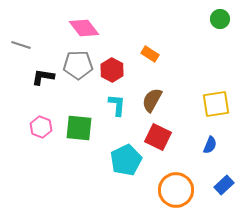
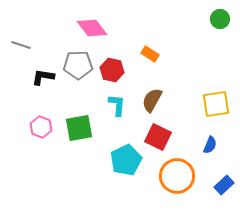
pink diamond: moved 8 px right
red hexagon: rotated 15 degrees counterclockwise
green square: rotated 16 degrees counterclockwise
orange circle: moved 1 px right, 14 px up
